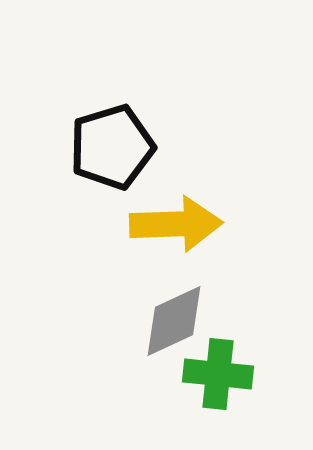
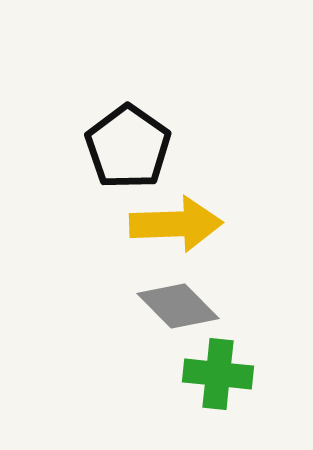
black pentagon: moved 16 px right; rotated 20 degrees counterclockwise
gray diamond: moved 4 px right, 15 px up; rotated 70 degrees clockwise
